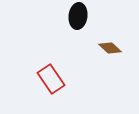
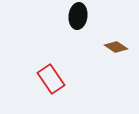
brown diamond: moved 6 px right, 1 px up; rotated 10 degrees counterclockwise
